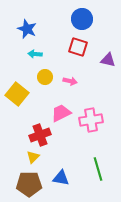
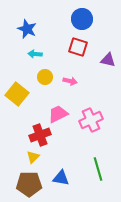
pink trapezoid: moved 3 px left, 1 px down
pink cross: rotated 15 degrees counterclockwise
